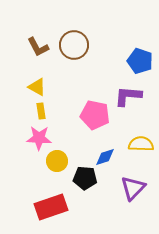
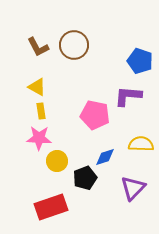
black pentagon: rotated 25 degrees counterclockwise
